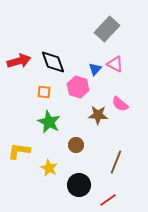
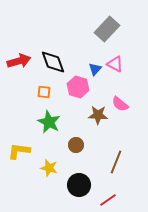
yellow star: rotated 12 degrees counterclockwise
